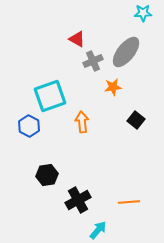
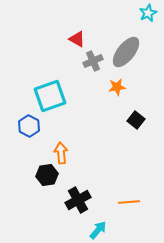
cyan star: moved 5 px right; rotated 24 degrees counterclockwise
orange star: moved 4 px right
orange arrow: moved 21 px left, 31 px down
